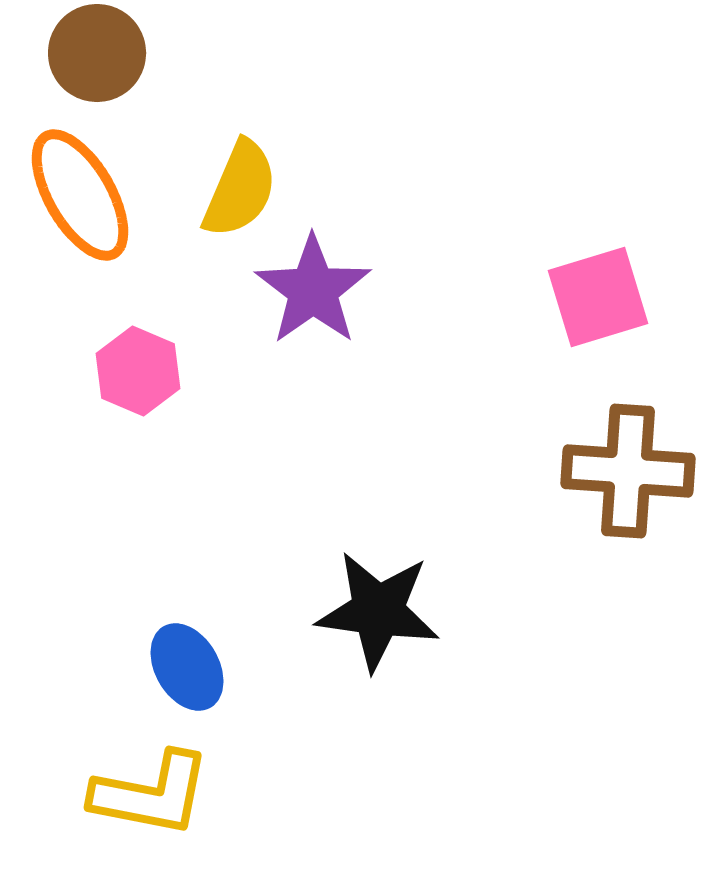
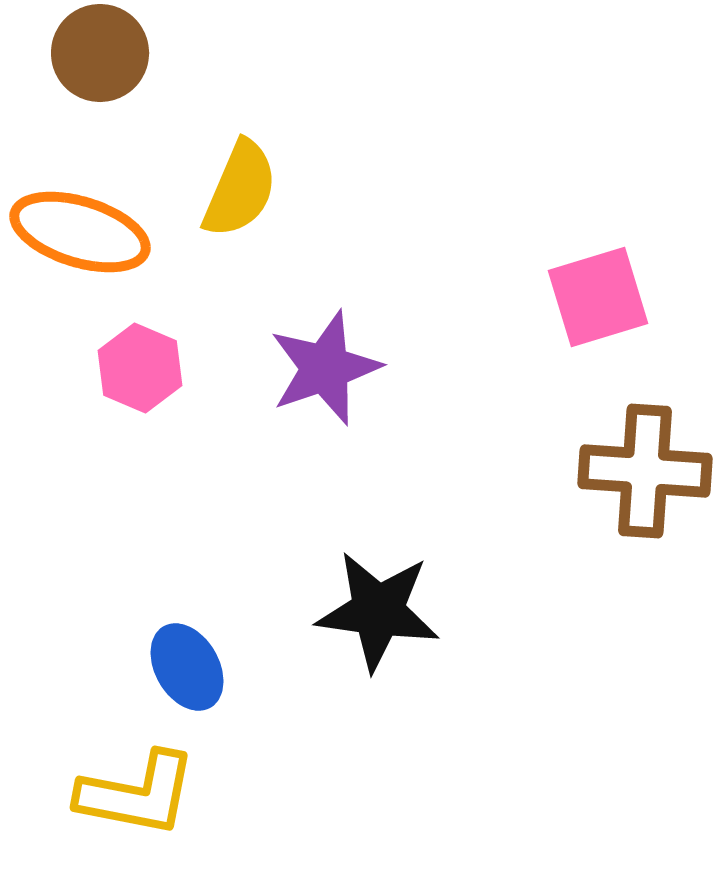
brown circle: moved 3 px right
orange ellipse: moved 37 px down; rotated 43 degrees counterclockwise
purple star: moved 12 px right, 78 px down; rotated 16 degrees clockwise
pink hexagon: moved 2 px right, 3 px up
brown cross: moved 17 px right
yellow L-shape: moved 14 px left
